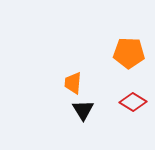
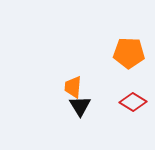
orange trapezoid: moved 4 px down
black triangle: moved 3 px left, 4 px up
